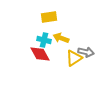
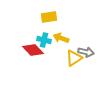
red diamond: moved 7 px left, 4 px up; rotated 15 degrees counterclockwise
